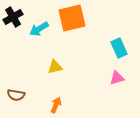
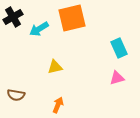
orange arrow: moved 2 px right
